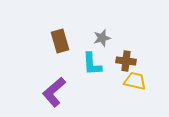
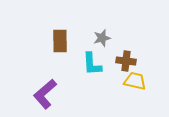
brown rectangle: rotated 15 degrees clockwise
purple L-shape: moved 9 px left, 2 px down
